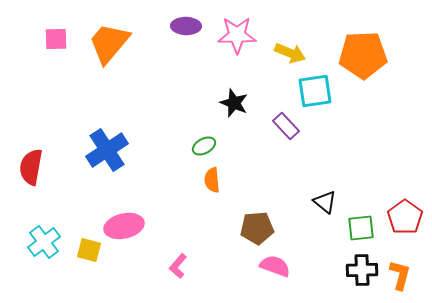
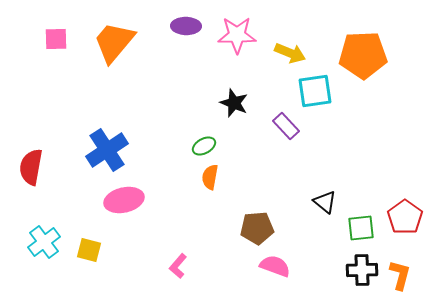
orange trapezoid: moved 5 px right, 1 px up
orange semicircle: moved 2 px left, 3 px up; rotated 15 degrees clockwise
pink ellipse: moved 26 px up
